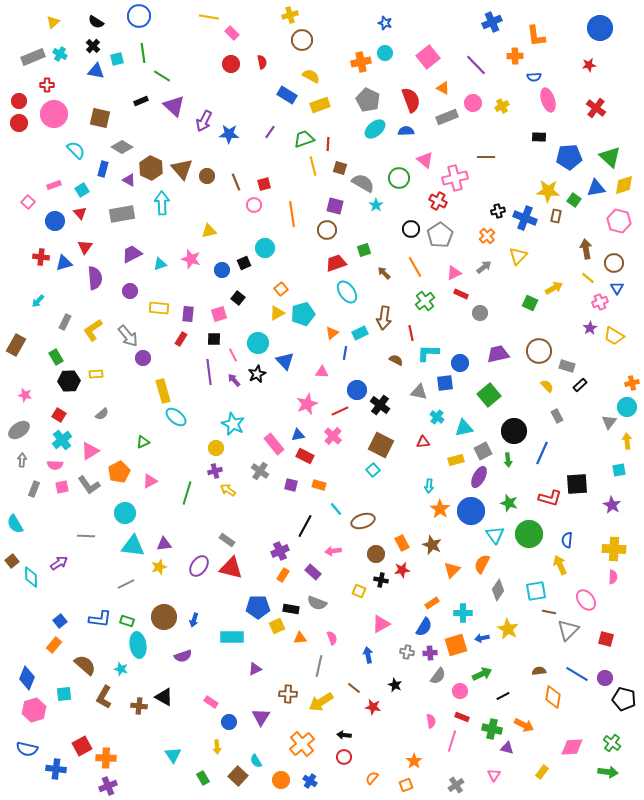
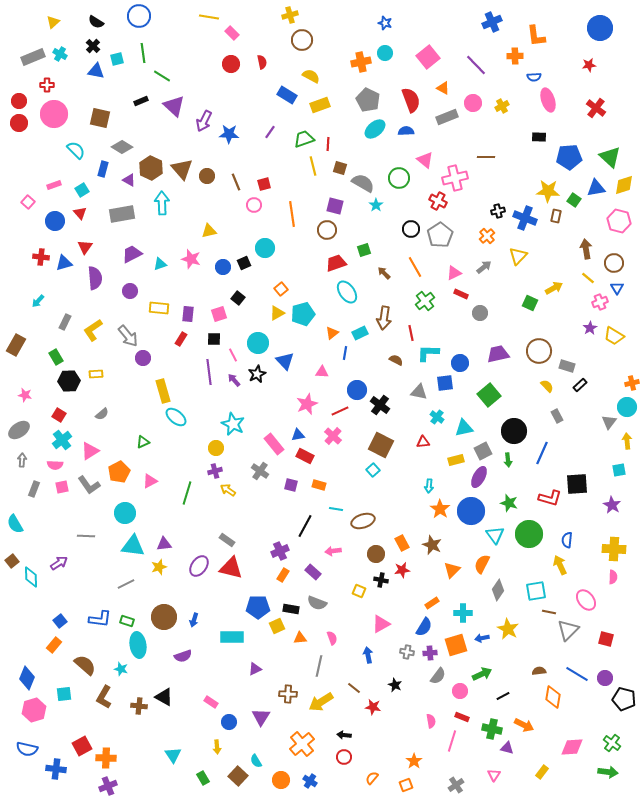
blue circle at (222, 270): moved 1 px right, 3 px up
cyan line at (336, 509): rotated 40 degrees counterclockwise
